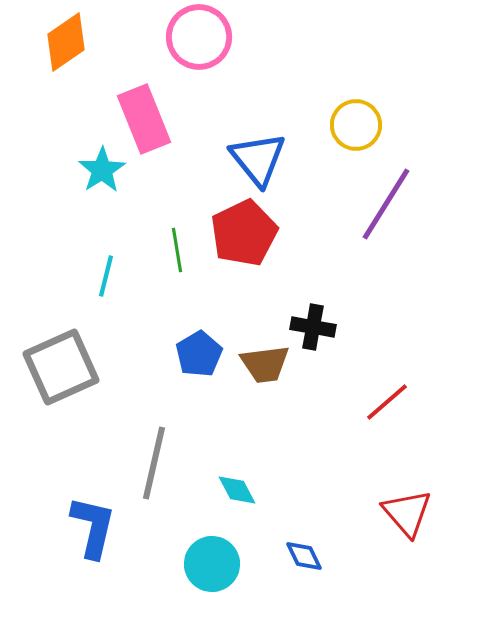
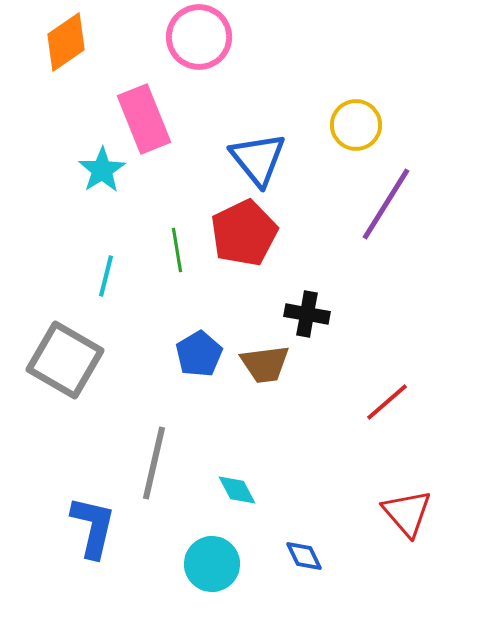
black cross: moved 6 px left, 13 px up
gray square: moved 4 px right, 7 px up; rotated 36 degrees counterclockwise
